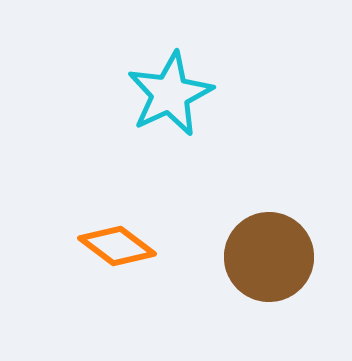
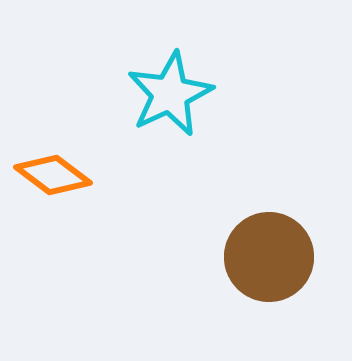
orange diamond: moved 64 px left, 71 px up
